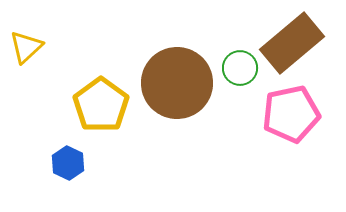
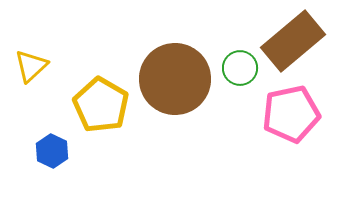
brown rectangle: moved 1 px right, 2 px up
yellow triangle: moved 5 px right, 19 px down
brown circle: moved 2 px left, 4 px up
yellow pentagon: rotated 6 degrees counterclockwise
blue hexagon: moved 16 px left, 12 px up
